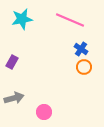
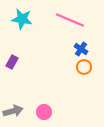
cyan star: rotated 20 degrees clockwise
gray arrow: moved 1 px left, 13 px down
